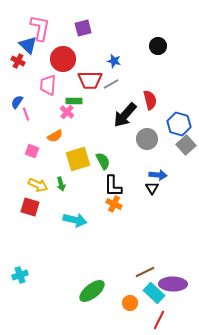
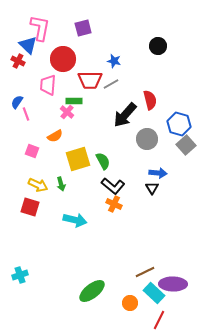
blue arrow: moved 2 px up
black L-shape: rotated 50 degrees counterclockwise
